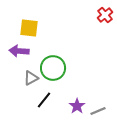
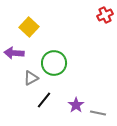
red cross: rotated 14 degrees clockwise
yellow square: moved 1 px up; rotated 36 degrees clockwise
purple arrow: moved 5 px left, 2 px down
green circle: moved 1 px right, 5 px up
purple star: moved 1 px left, 1 px up
gray line: moved 2 px down; rotated 35 degrees clockwise
